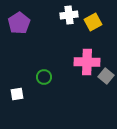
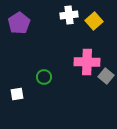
yellow square: moved 1 px right, 1 px up; rotated 12 degrees counterclockwise
